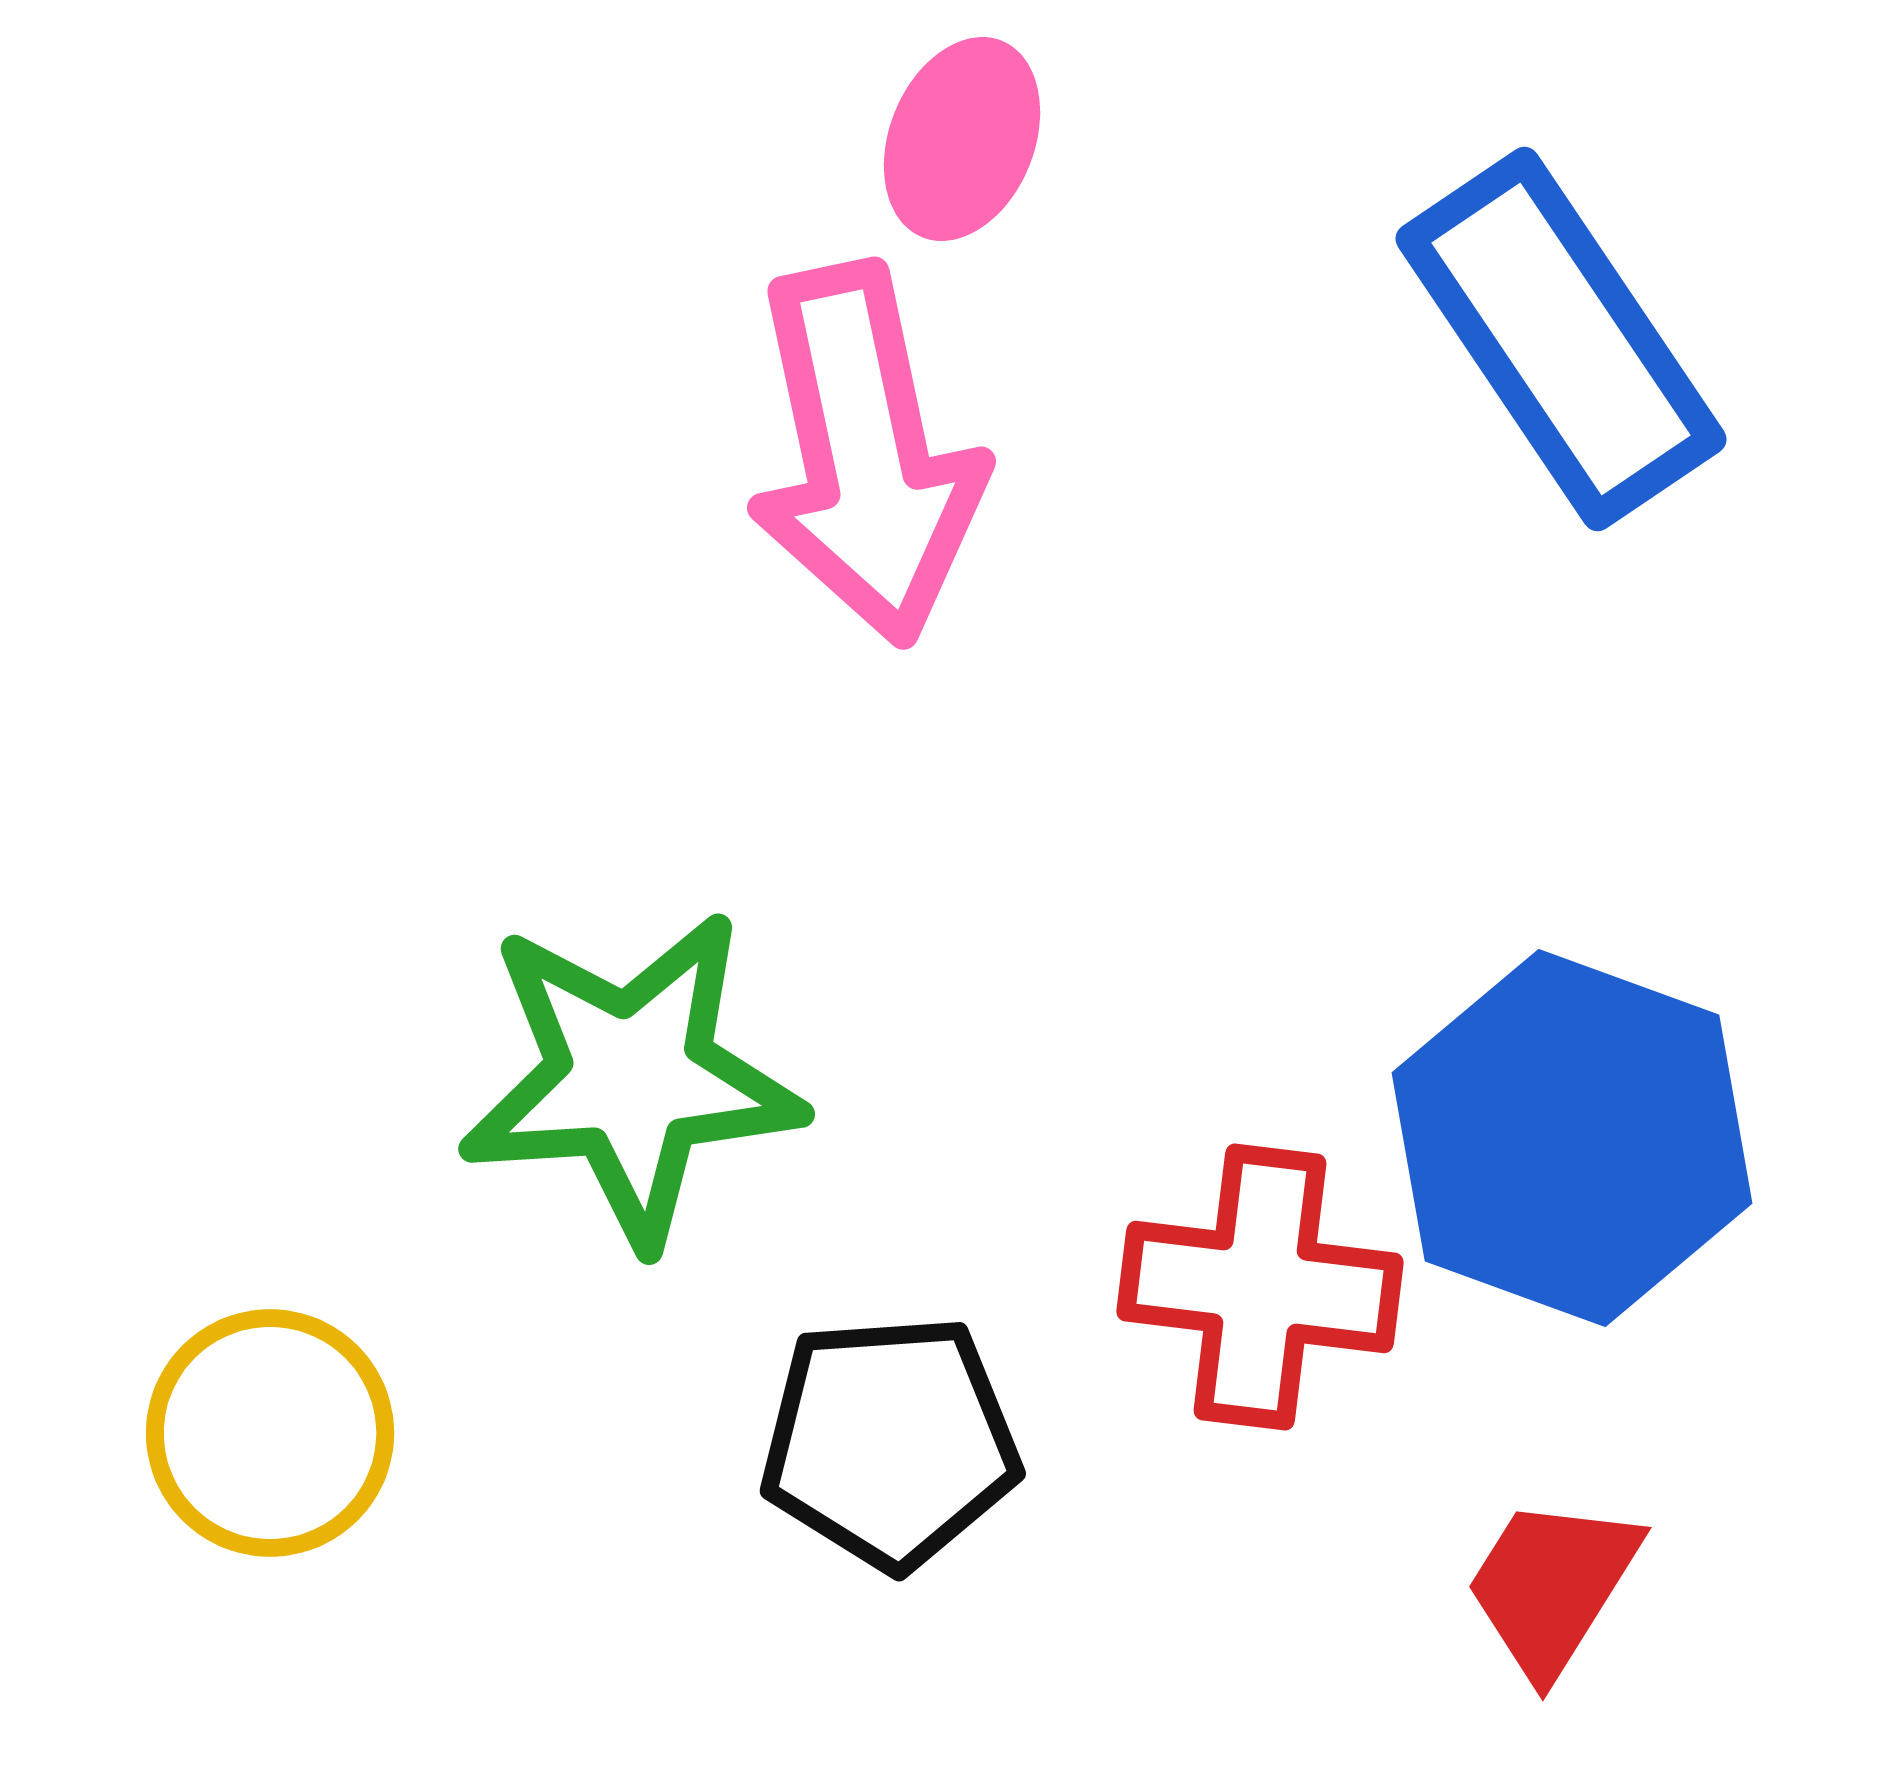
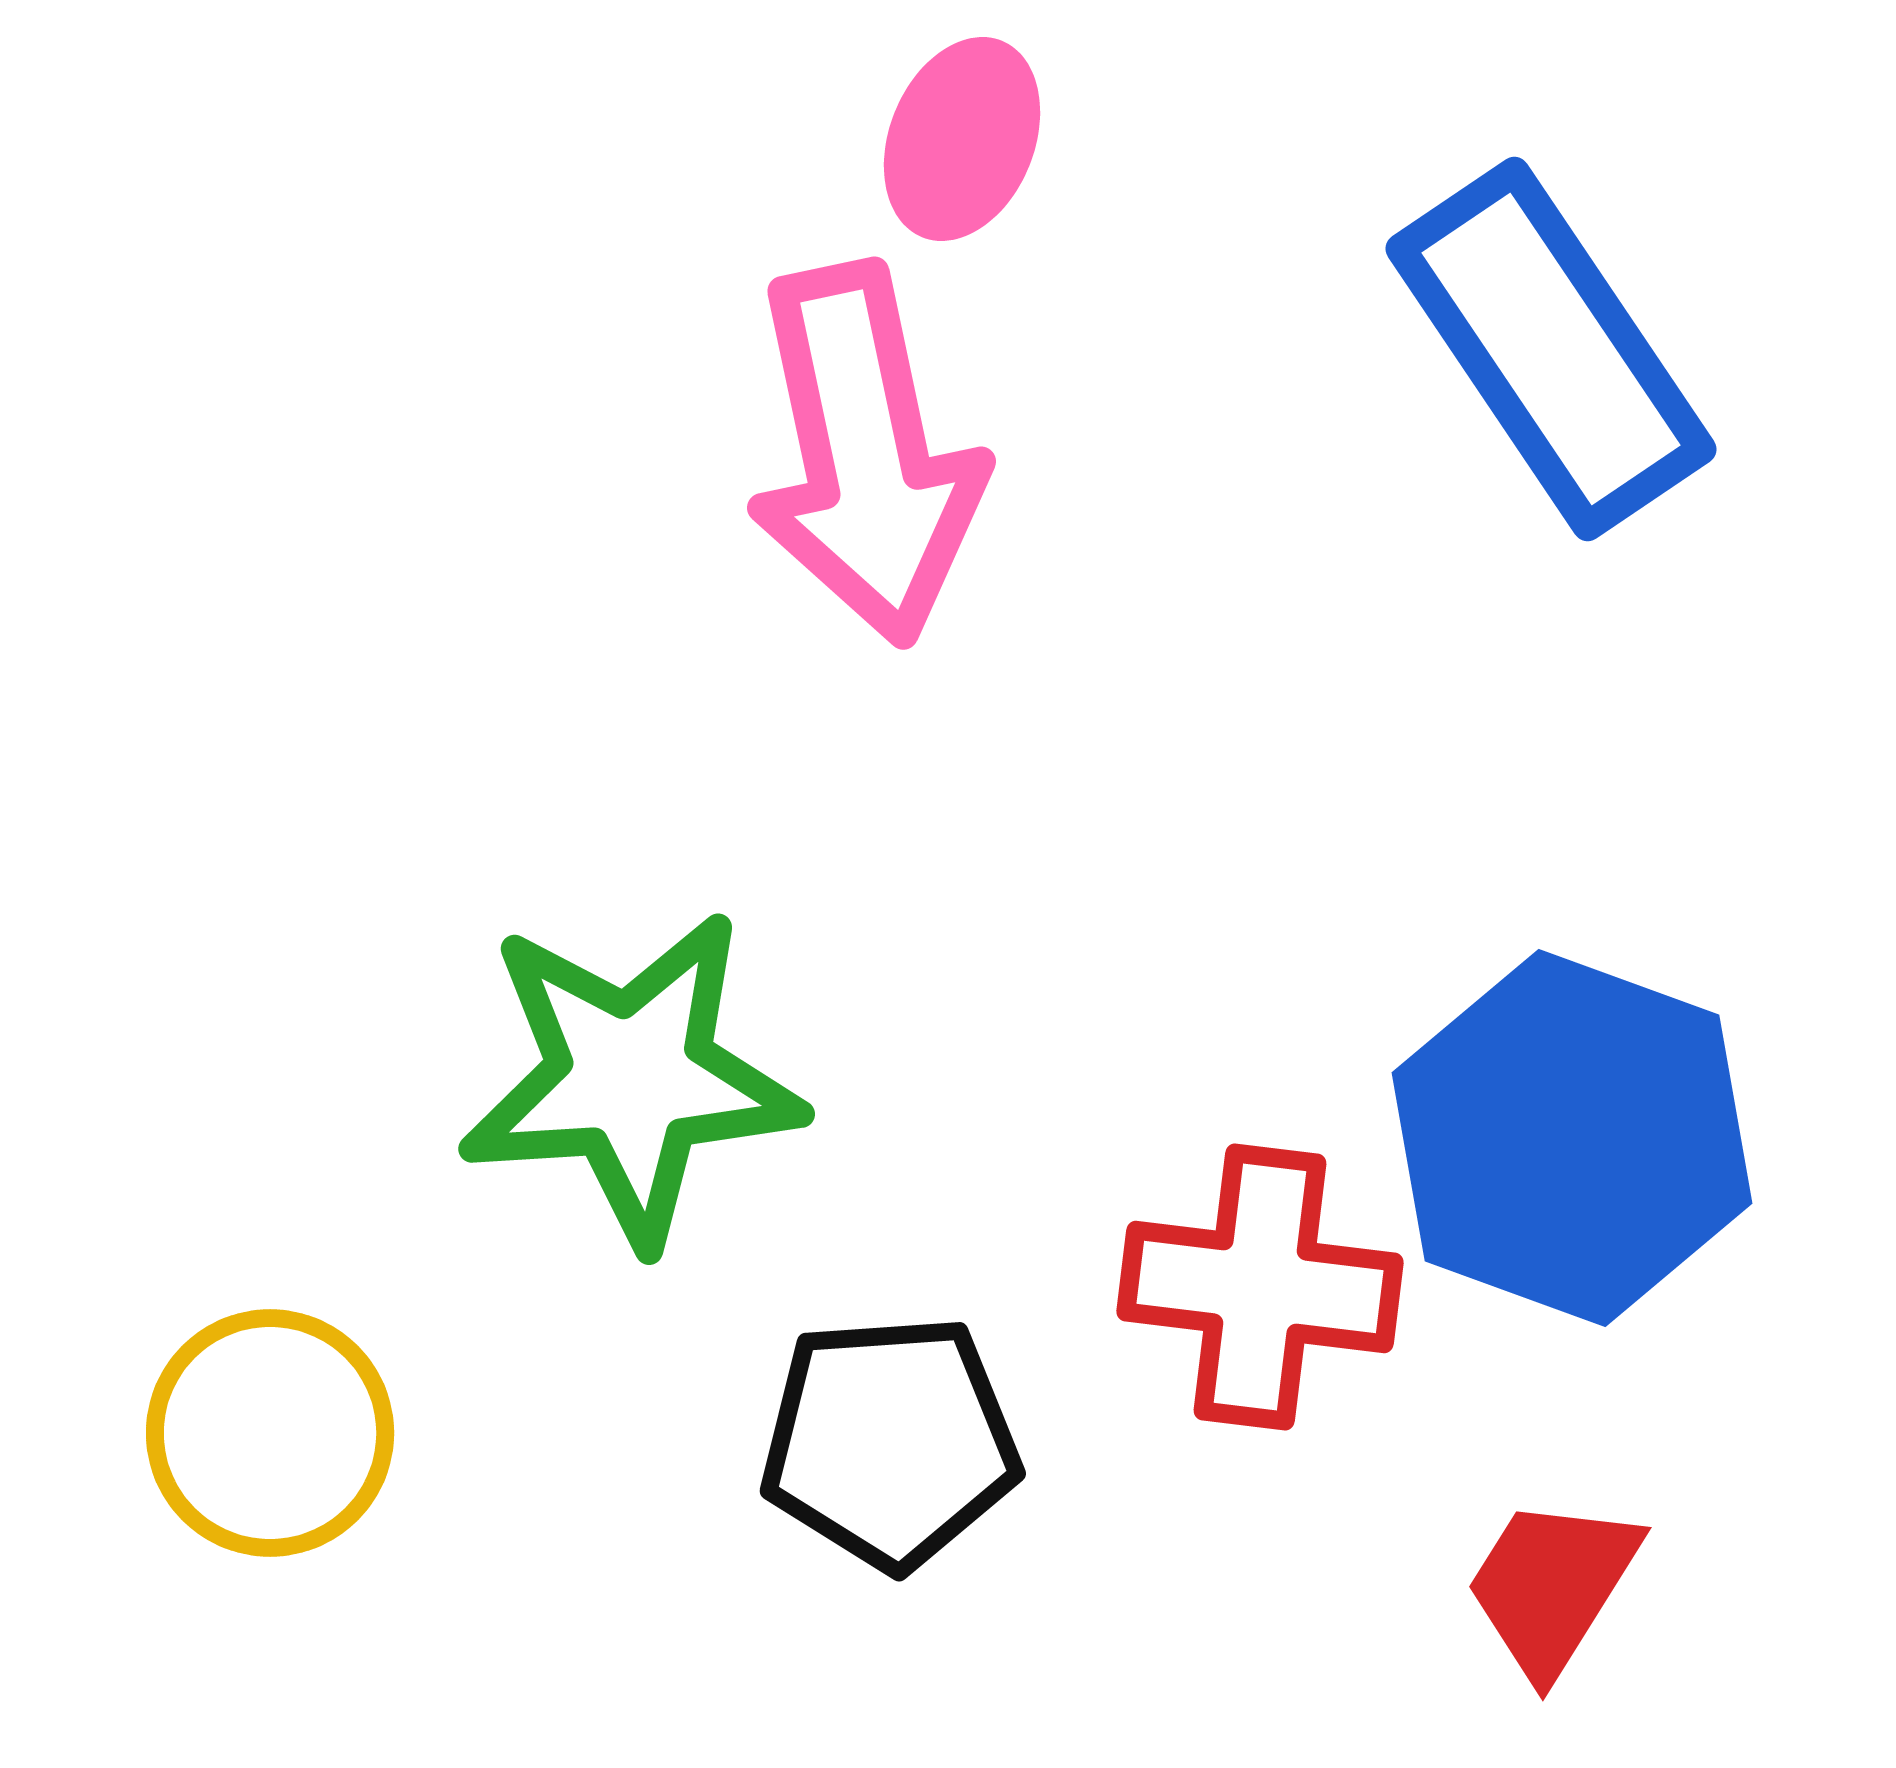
blue rectangle: moved 10 px left, 10 px down
